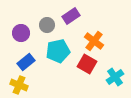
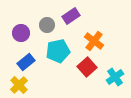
red square: moved 3 px down; rotated 18 degrees clockwise
yellow cross: rotated 24 degrees clockwise
